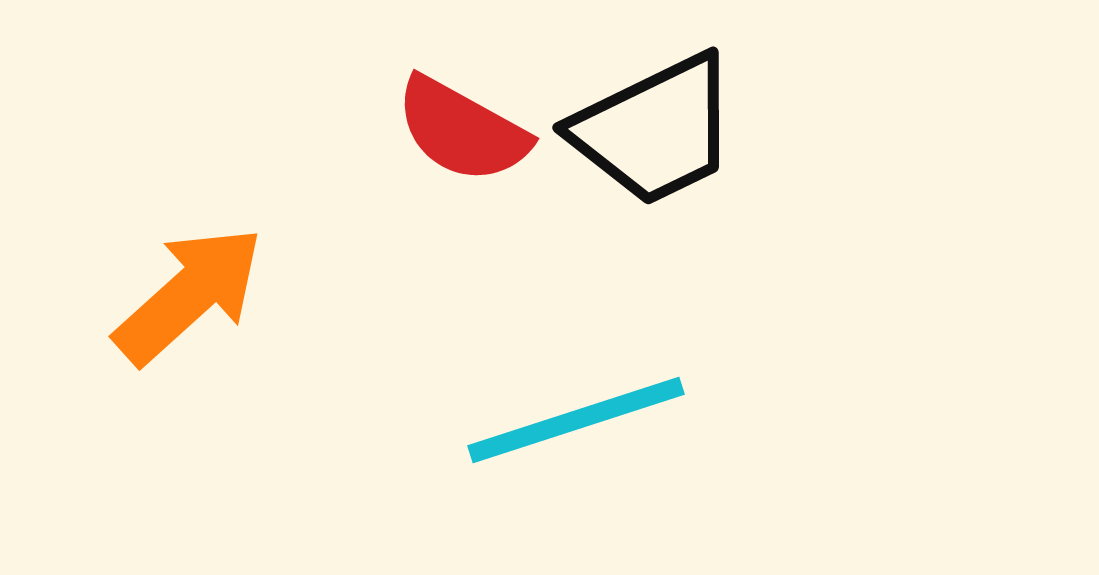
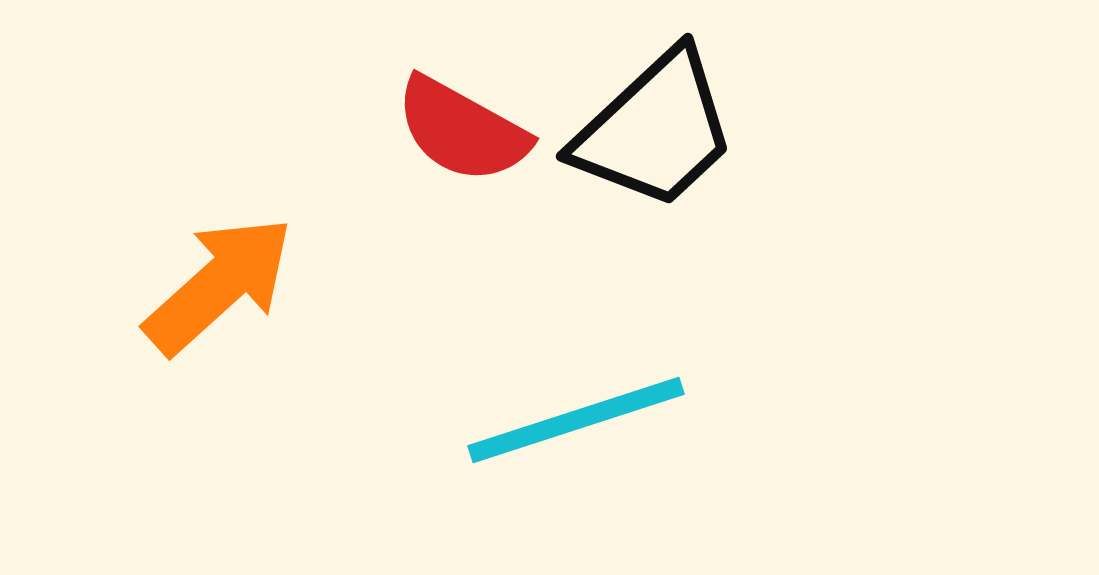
black trapezoid: rotated 17 degrees counterclockwise
orange arrow: moved 30 px right, 10 px up
